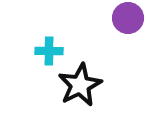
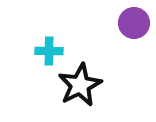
purple circle: moved 6 px right, 5 px down
